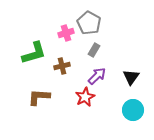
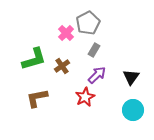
gray pentagon: moved 1 px left; rotated 15 degrees clockwise
pink cross: rotated 28 degrees counterclockwise
green L-shape: moved 6 px down
brown cross: rotated 21 degrees counterclockwise
purple arrow: moved 1 px up
brown L-shape: moved 2 px left, 1 px down; rotated 15 degrees counterclockwise
